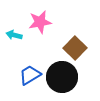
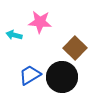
pink star: rotated 15 degrees clockwise
